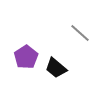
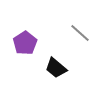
purple pentagon: moved 1 px left, 14 px up
